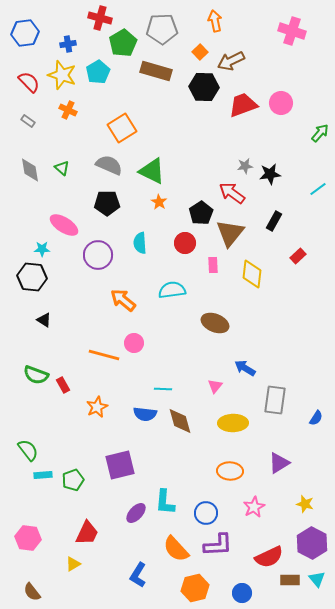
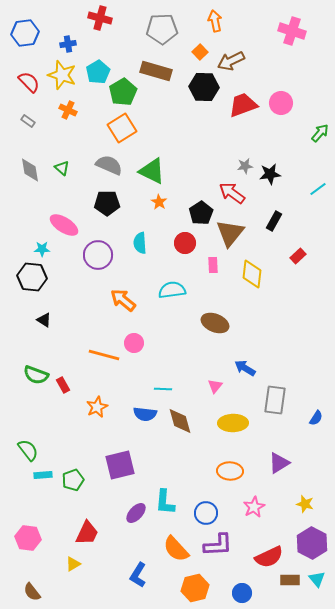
green pentagon at (123, 43): moved 49 px down
